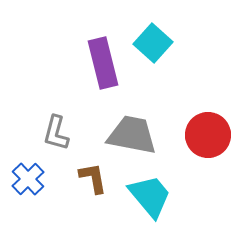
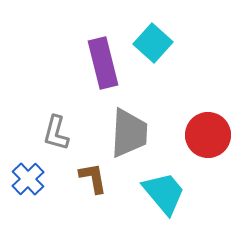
gray trapezoid: moved 3 px left, 2 px up; rotated 82 degrees clockwise
cyan trapezoid: moved 14 px right, 3 px up
